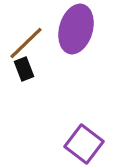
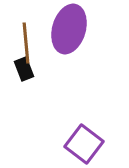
purple ellipse: moved 7 px left
brown line: rotated 51 degrees counterclockwise
